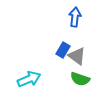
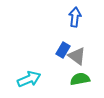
green semicircle: rotated 150 degrees clockwise
